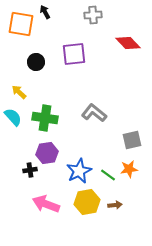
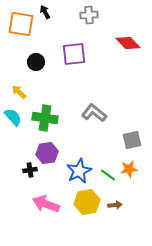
gray cross: moved 4 px left
